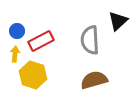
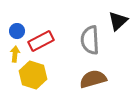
brown semicircle: moved 1 px left, 1 px up
